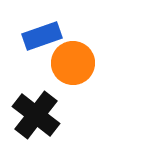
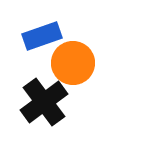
black cross: moved 8 px right, 13 px up; rotated 15 degrees clockwise
